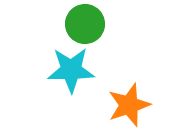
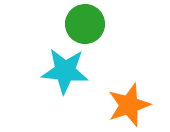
cyan star: moved 6 px left, 1 px down; rotated 6 degrees clockwise
